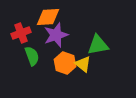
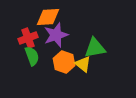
red cross: moved 7 px right, 5 px down
green triangle: moved 3 px left, 3 px down
orange hexagon: moved 1 px left, 1 px up
